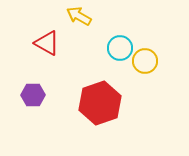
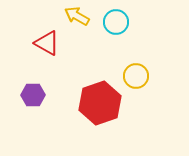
yellow arrow: moved 2 px left
cyan circle: moved 4 px left, 26 px up
yellow circle: moved 9 px left, 15 px down
